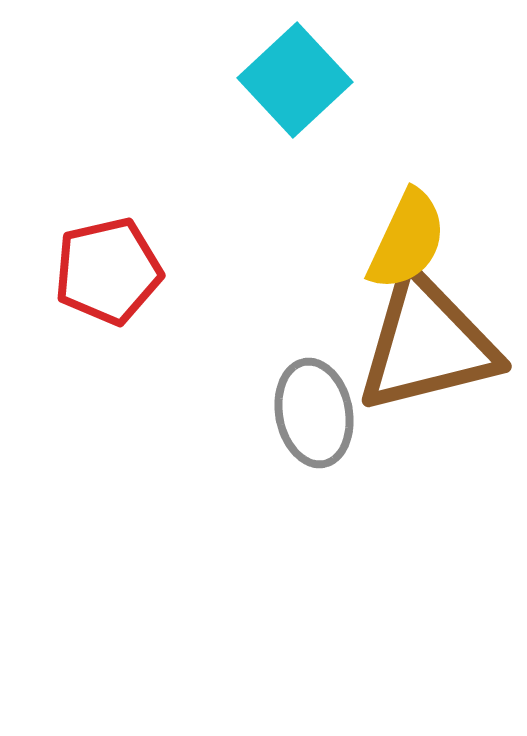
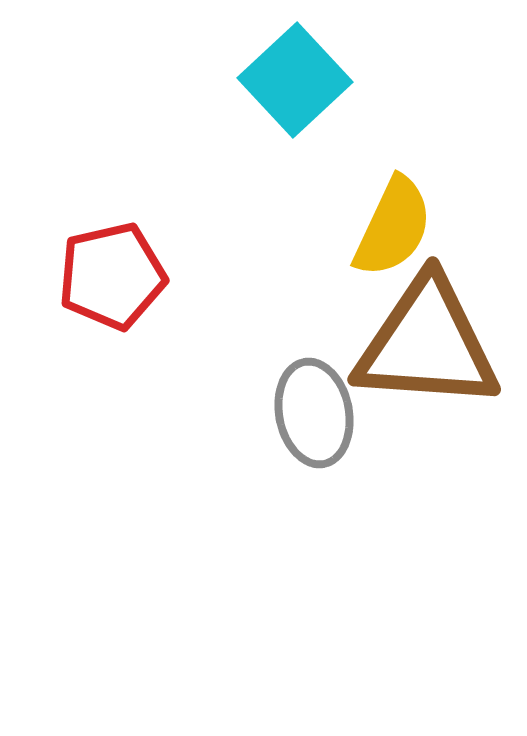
yellow semicircle: moved 14 px left, 13 px up
red pentagon: moved 4 px right, 5 px down
brown triangle: rotated 18 degrees clockwise
